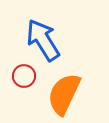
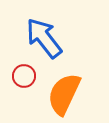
blue arrow: moved 1 px right, 2 px up; rotated 6 degrees counterclockwise
